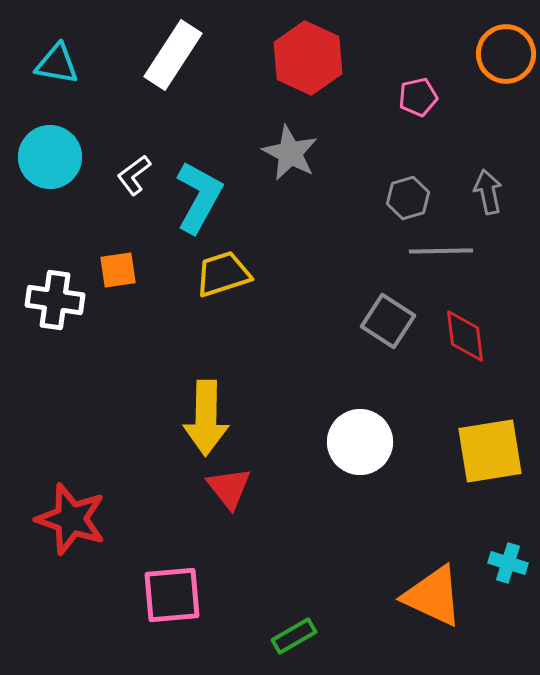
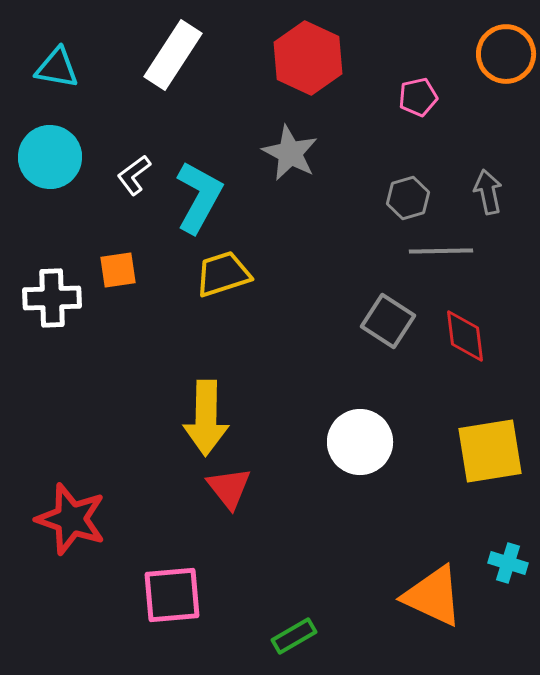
cyan triangle: moved 4 px down
white cross: moved 3 px left, 2 px up; rotated 10 degrees counterclockwise
